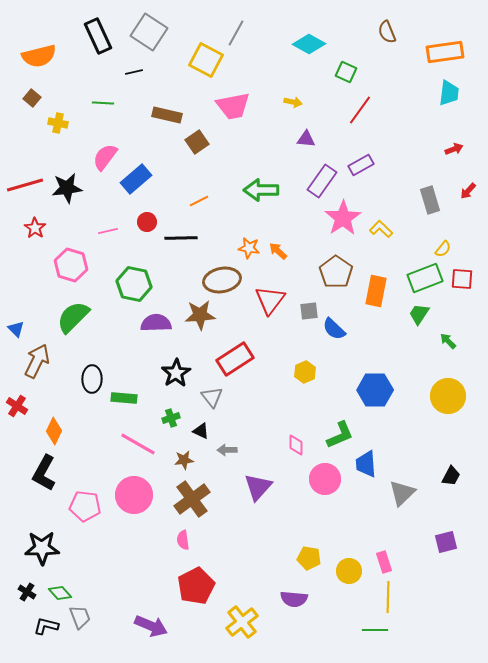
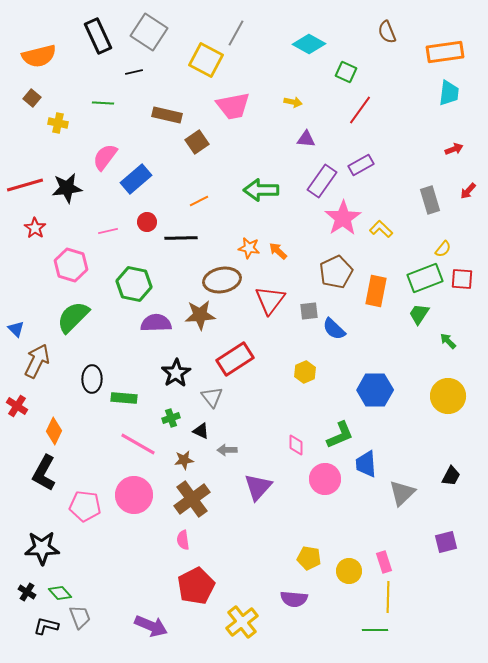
brown pentagon at (336, 272): rotated 12 degrees clockwise
